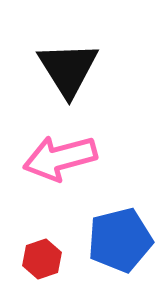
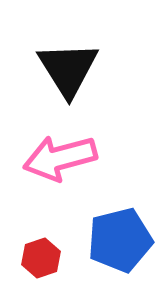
red hexagon: moved 1 px left, 1 px up
